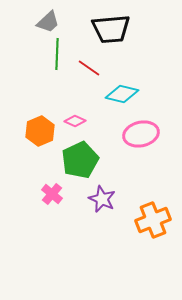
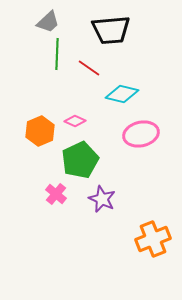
black trapezoid: moved 1 px down
pink cross: moved 4 px right
orange cross: moved 19 px down
